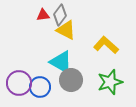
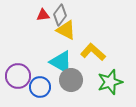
yellow L-shape: moved 13 px left, 7 px down
purple circle: moved 1 px left, 7 px up
